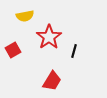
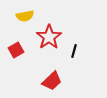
red square: moved 3 px right
red trapezoid: rotated 15 degrees clockwise
